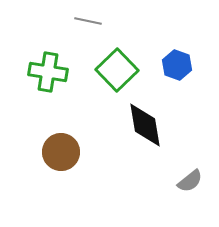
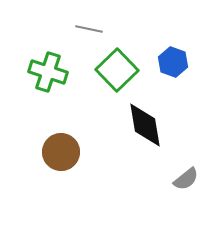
gray line: moved 1 px right, 8 px down
blue hexagon: moved 4 px left, 3 px up
green cross: rotated 9 degrees clockwise
gray semicircle: moved 4 px left, 2 px up
